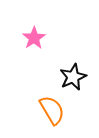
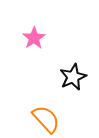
orange semicircle: moved 6 px left, 9 px down; rotated 12 degrees counterclockwise
